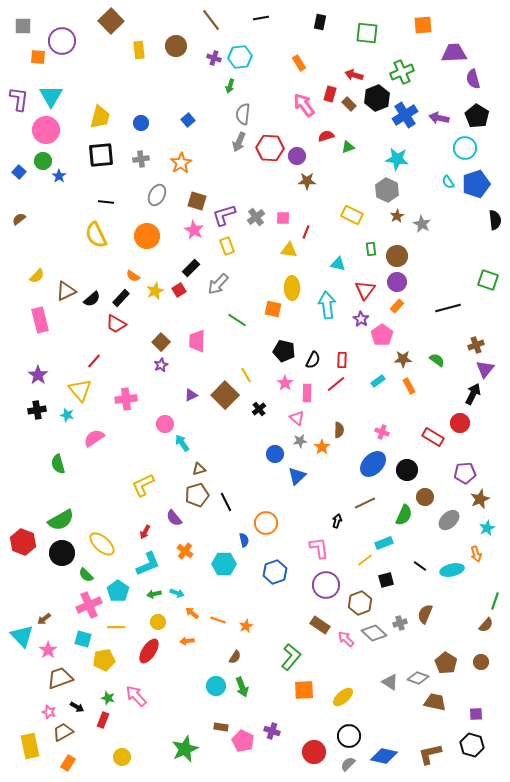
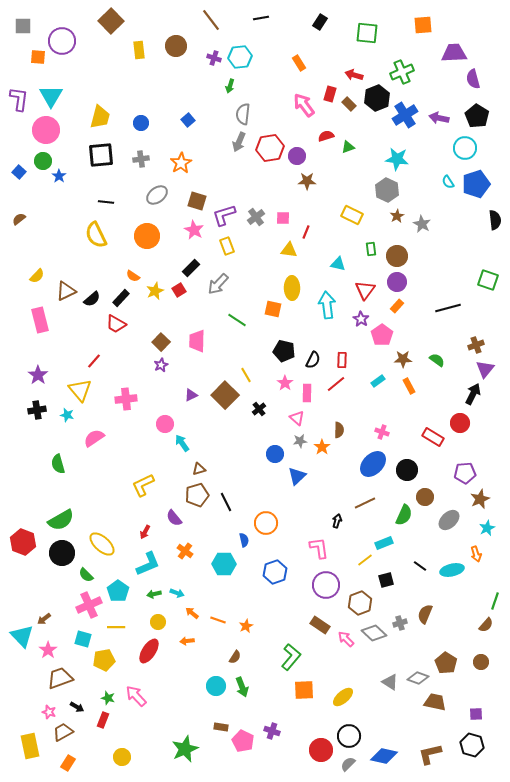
black rectangle at (320, 22): rotated 21 degrees clockwise
red hexagon at (270, 148): rotated 12 degrees counterclockwise
gray ellipse at (157, 195): rotated 25 degrees clockwise
red circle at (314, 752): moved 7 px right, 2 px up
